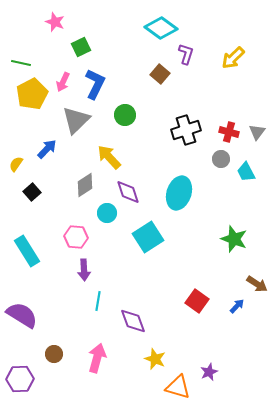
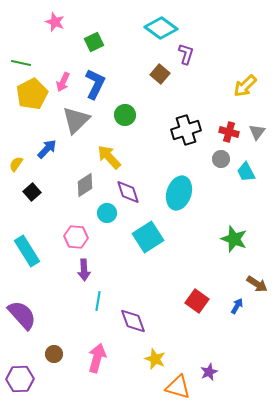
green square at (81, 47): moved 13 px right, 5 px up
yellow arrow at (233, 58): moved 12 px right, 28 px down
blue arrow at (237, 306): rotated 14 degrees counterclockwise
purple semicircle at (22, 315): rotated 16 degrees clockwise
